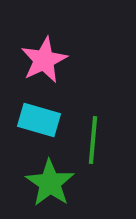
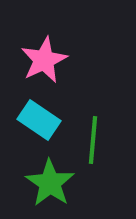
cyan rectangle: rotated 18 degrees clockwise
